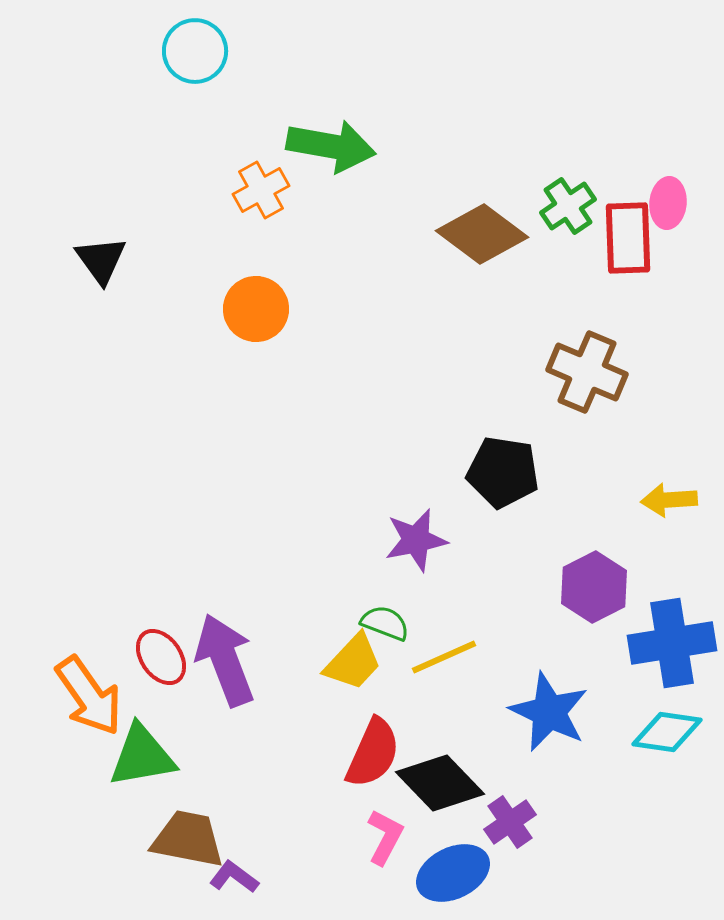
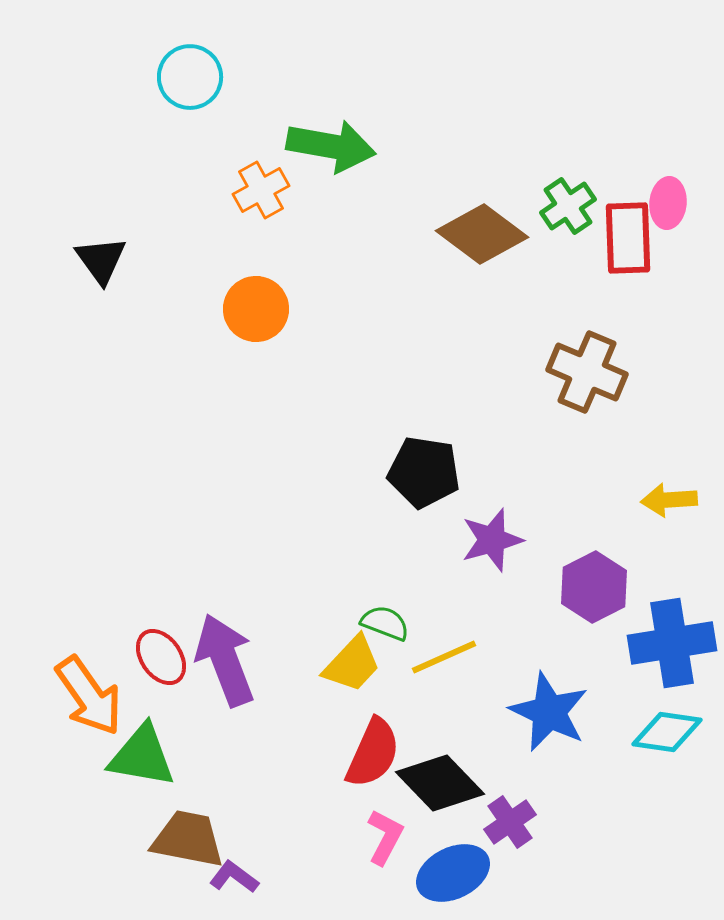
cyan circle: moved 5 px left, 26 px down
black pentagon: moved 79 px left
purple star: moved 76 px right; rotated 4 degrees counterclockwise
yellow trapezoid: moved 1 px left, 2 px down
green triangle: rotated 20 degrees clockwise
